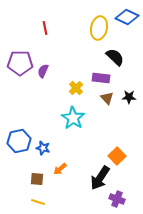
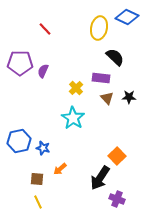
red line: moved 1 px down; rotated 32 degrees counterclockwise
yellow line: rotated 48 degrees clockwise
